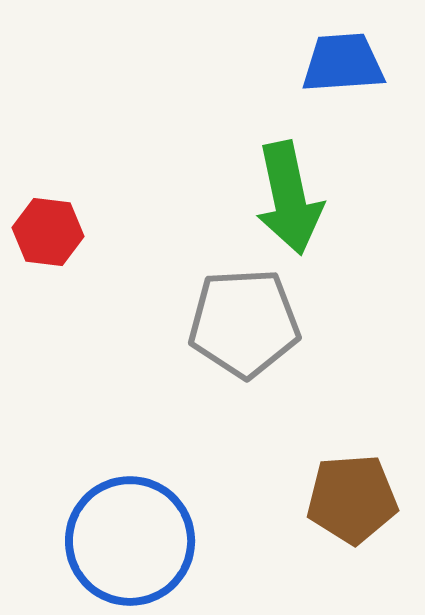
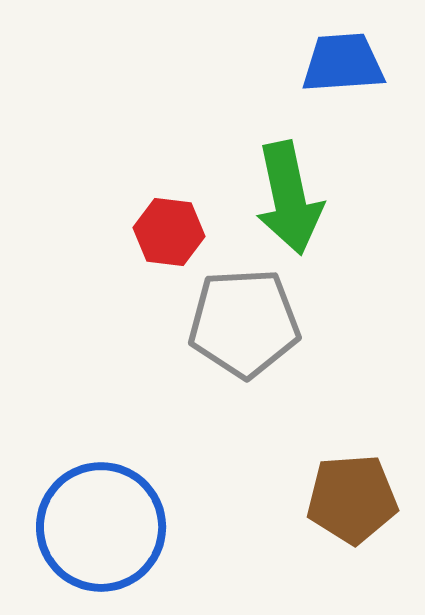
red hexagon: moved 121 px right
blue circle: moved 29 px left, 14 px up
